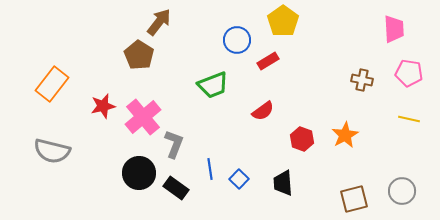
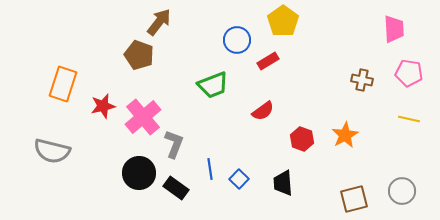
brown pentagon: rotated 12 degrees counterclockwise
orange rectangle: moved 11 px right; rotated 20 degrees counterclockwise
